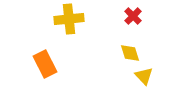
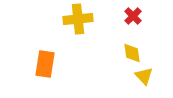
yellow cross: moved 9 px right
yellow diamond: moved 2 px right; rotated 10 degrees clockwise
orange rectangle: rotated 36 degrees clockwise
